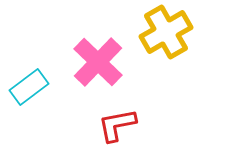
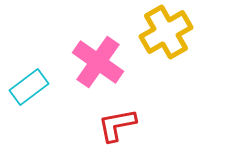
pink cross: rotated 9 degrees counterclockwise
